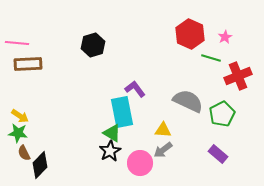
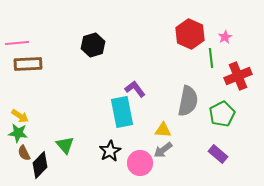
pink line: rotated 10 degrees counterclockwise
green line: rotated 66 degrees clockwise
gray semicircle: rotated 76 degrees clockwise
green triangle: moved 47 px left, 12 px down; rotated 18 degrees clockwise
